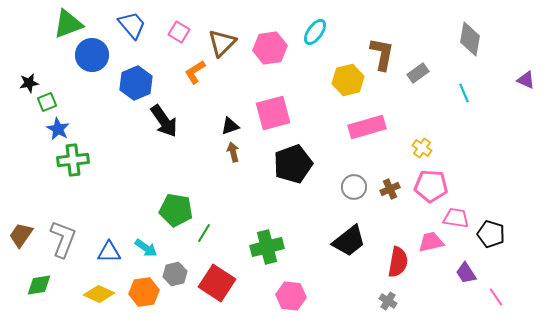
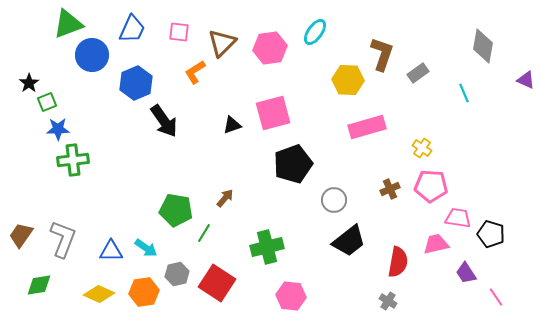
blue trapezoid at (132, 25): moved 4 px down; rotated 64 degrees clockwise
pink square at (179, 32): rotated 25 degrees counterclockwise
gray diamond at (470, 39): moved 13 px right, 7 px down
brown L-shape at (382, 54): rotated 8 degrees clockwise
yellow hexagon at (348, 80): rotated 16 degrees clockwise
black star at (29, 83): rotated 24 degrees counterclockwise
black triangle at (230, 126): moved 2 px right, 1 px up
blue star at (58, 129): rotated 30 degrees counterclockwise
brown arrow at (233, 152): moved 8 px left, 46 px down; rotated 54 degrees clockwise
gray circle at (354, 187): moved 20 px left, 13 px down
pink trapezoid at (456, 218): moved 2 px right
pink trapezoid at (431, 242): moved 5 px right, 2 px down
blue triangle at (109, 252): moved 2 px right, 1 px up
gray hexagon at (175, 274): moved 2 px right
